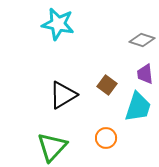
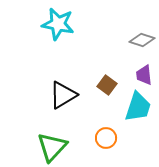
purple trapezoid: moved 1 px left, 1 px down
